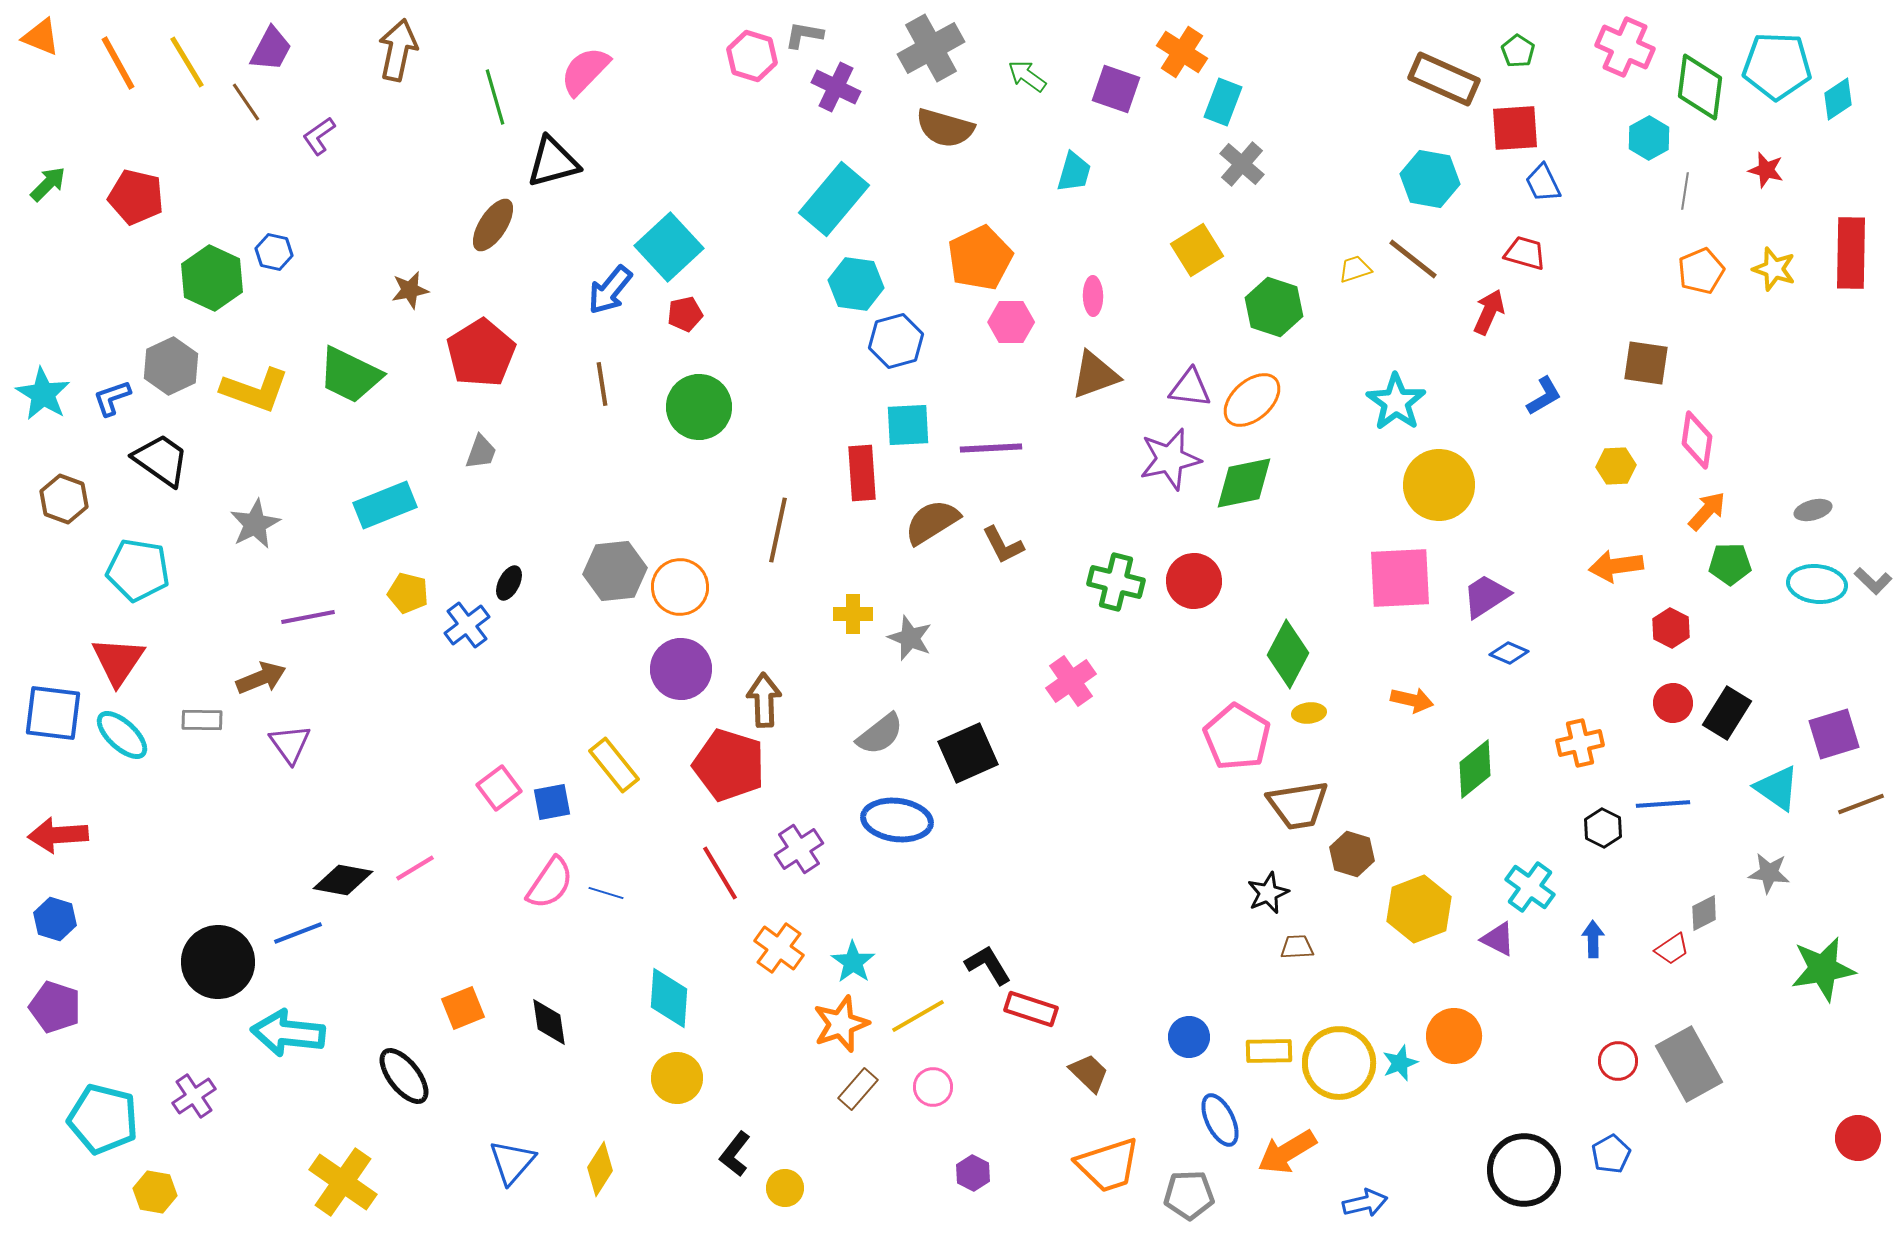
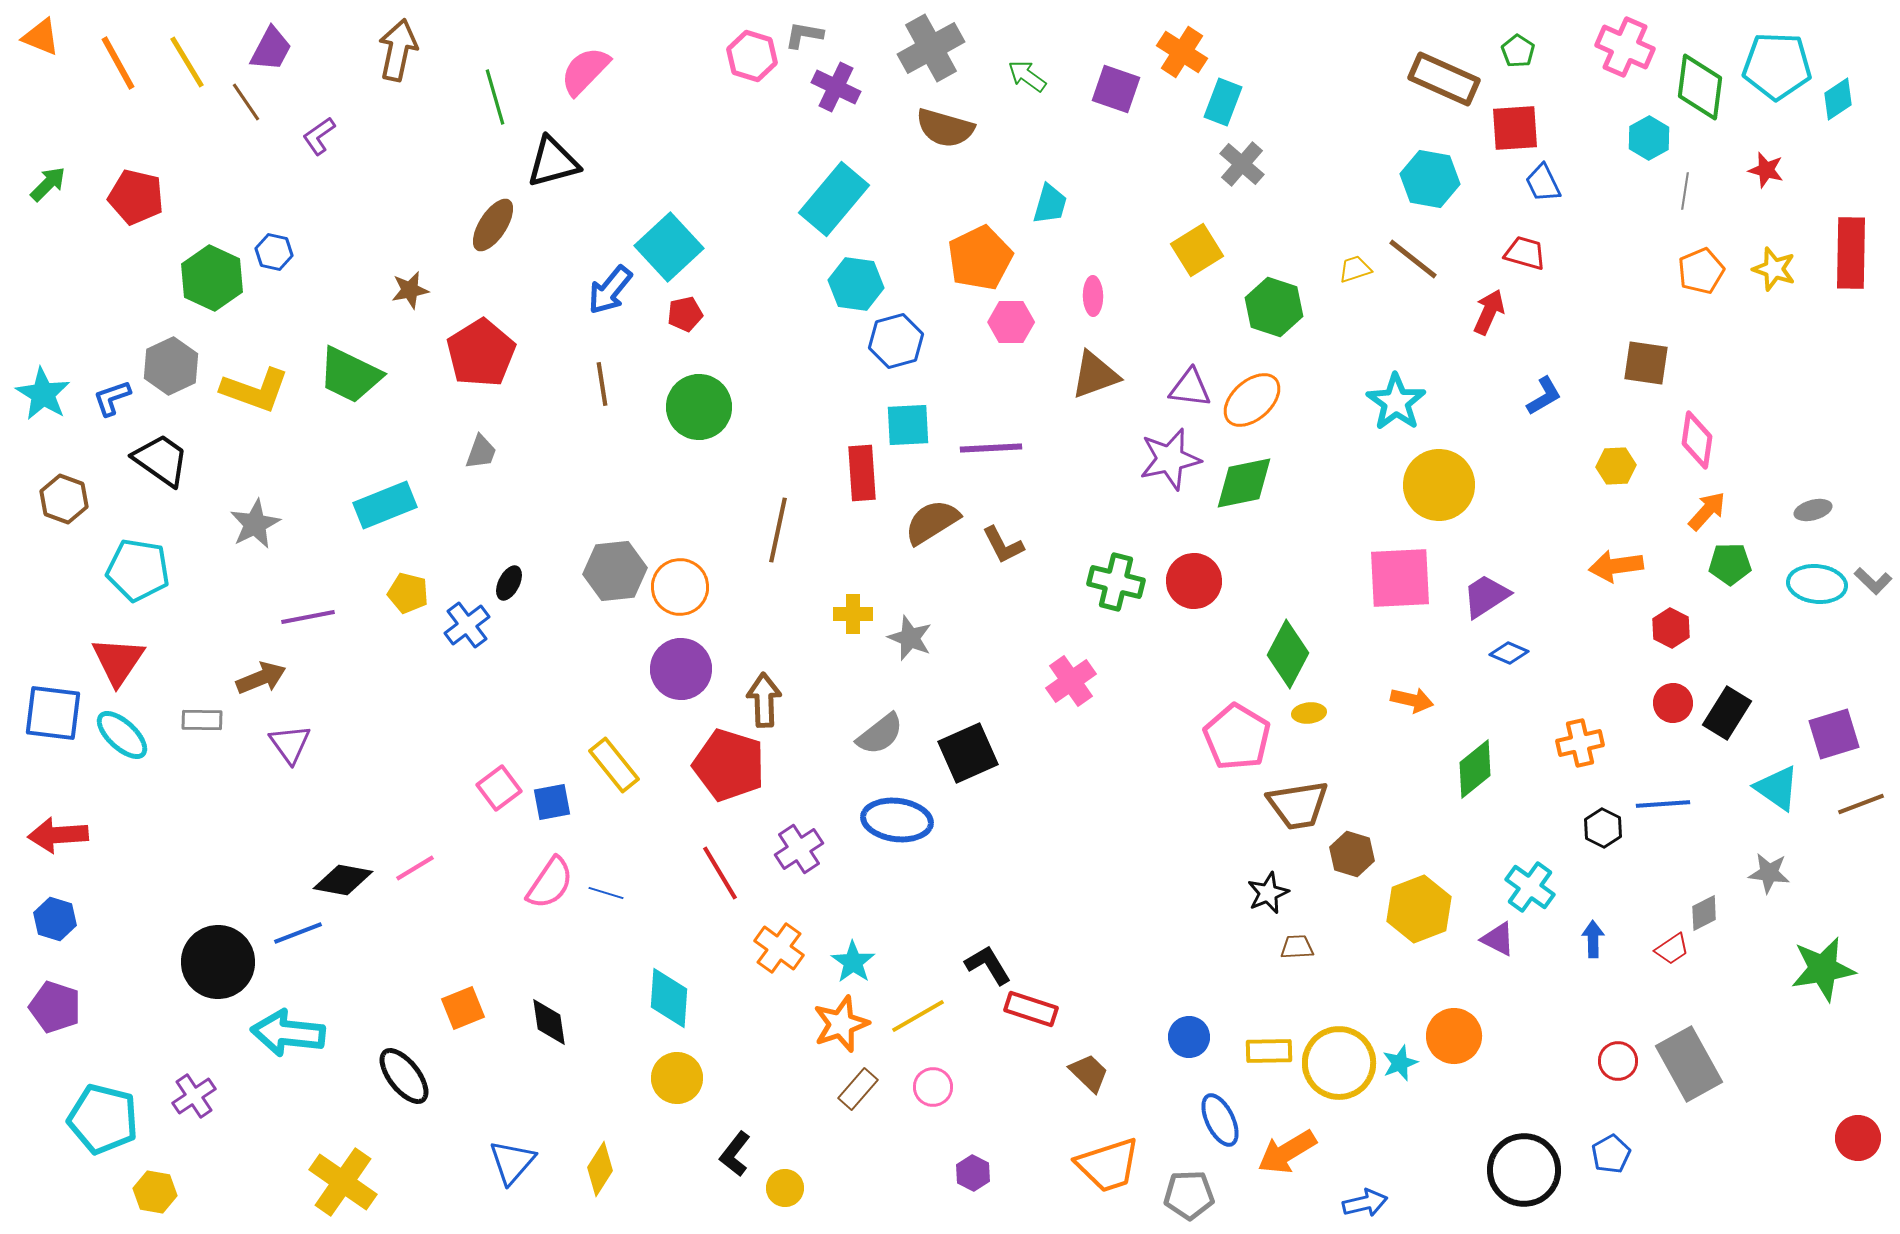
cyan trapezoid at (1074, 172): moved 24 px left, 32 px down
